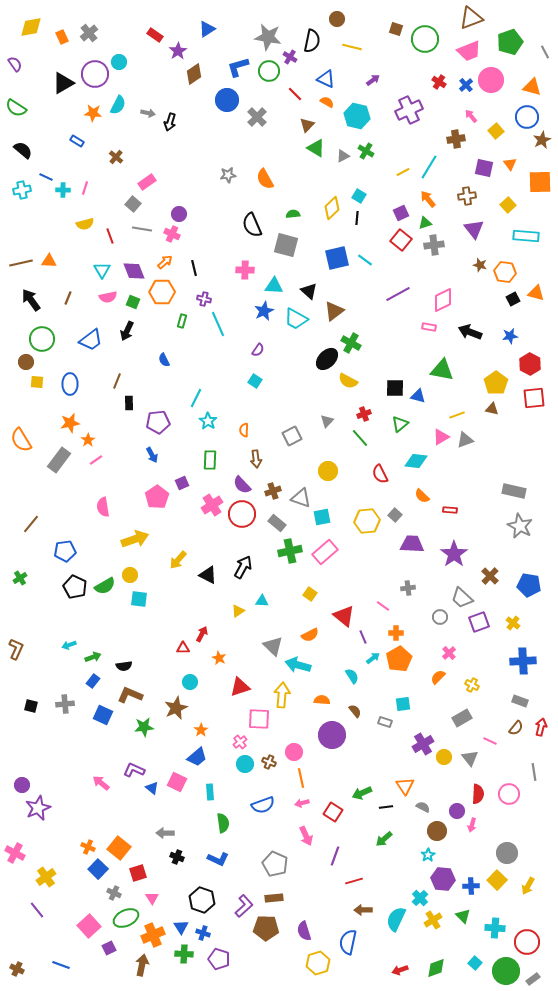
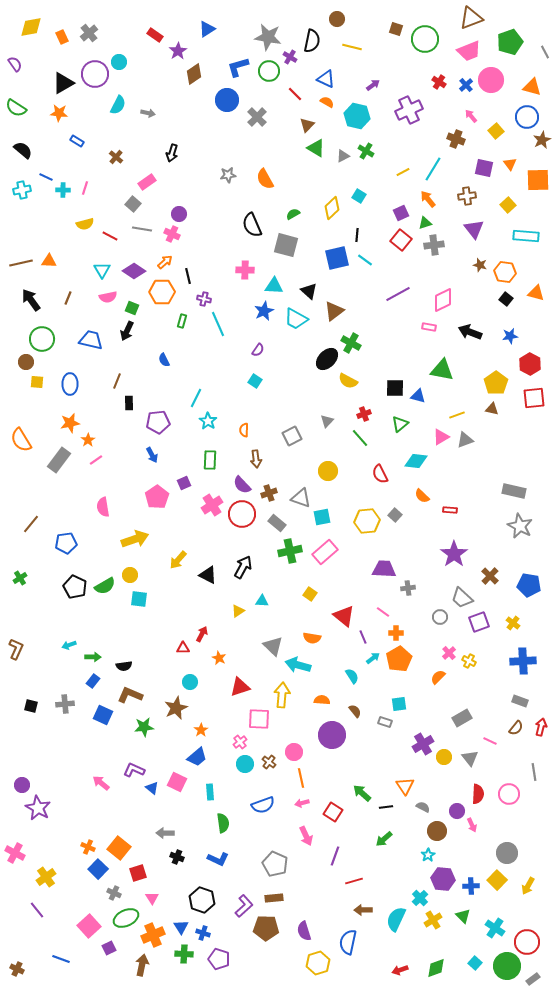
purple arrow at (373, 80): moved 5 px down
orange star at (93, 113): moved 34 px left
black arrow at (170, 122): moved 2 px right, 31 px down
brown cross at (456, 139): rotated 30 degrees clockwise
cyan line at (429, 167): moved 4 px right, 2 px down
orange square at (540, 182): moved 2 px left, 2 px up
green semicircle at (293, 214): rotated 24 degrees counterclockwise
black line at (357, 218): moved 17 px down
red line at (110, 236): rotated 42 degrees counterclockwise
black line at (194, 268): moved 6 px left, 8 px down
purple diamond at (134, 271): rotated 35 degrees counterclockwise
black square at (513, 299): moved 7 px left; rotated 24 degrees counterclockwise
green square at (133, 302): moved 1 px left, 6 px down
blue trapezoid at (91, 340): rotated 130 degrees counterclockwise
purple square at (182, 483): moved 2 px right
brown cross at (273, 491): moved 4 px left, 2 px down
purple trapezoid at (412, 544): moved 28 px left, 25 px down
blue pentagon at (65, 551): moved 1 px right, 8 px up
pink line at (383, 606): moved 6 px down
orange semicircle at (310, 635): moved 2 px right, 3 px down; rotated 36 degrees clockwise
green arrow at (93, 657): rotated 21 degrees clockwise
yellow cross at (472, 685): moved 3 px left, 24 px up
cyan square at (403, 704): moved 4 px left
brown cross at (269, 762): rotated 16 degrees clockwise
green arrow at (362, 793): rotated 66 degrees clockwise
purple star at (38, 808): rotated 20 degrees counterclockwise
pink arrow at (472, 825): rotated 40 degrees counterclockwise
cyan cross at (495, 928): rotated 30 degrees clockwise
blue line at (61, 965): moved 6 px up
green circle at (506, 971): moved 1 px right, 5 px up
